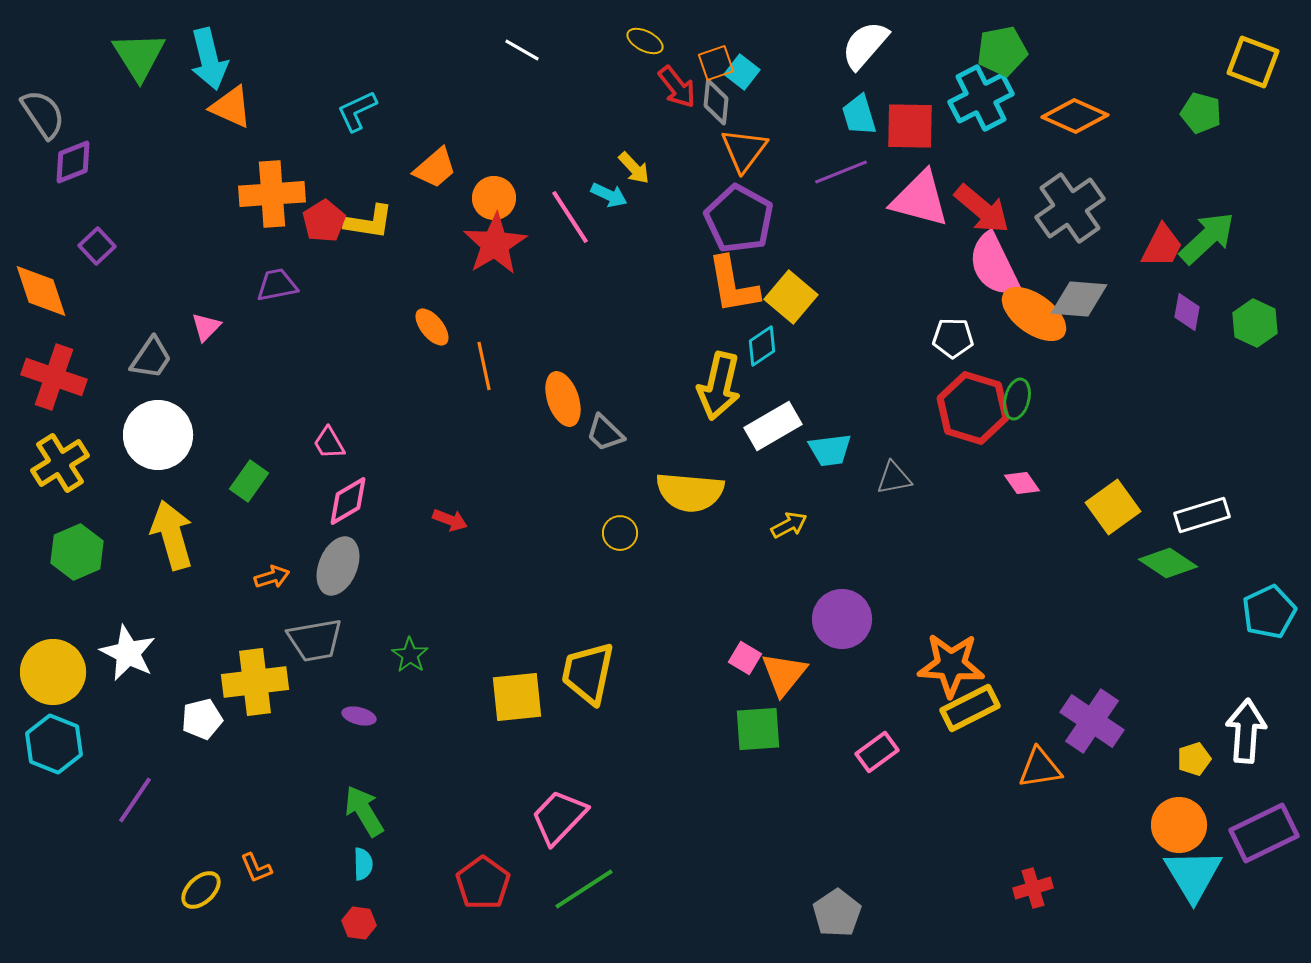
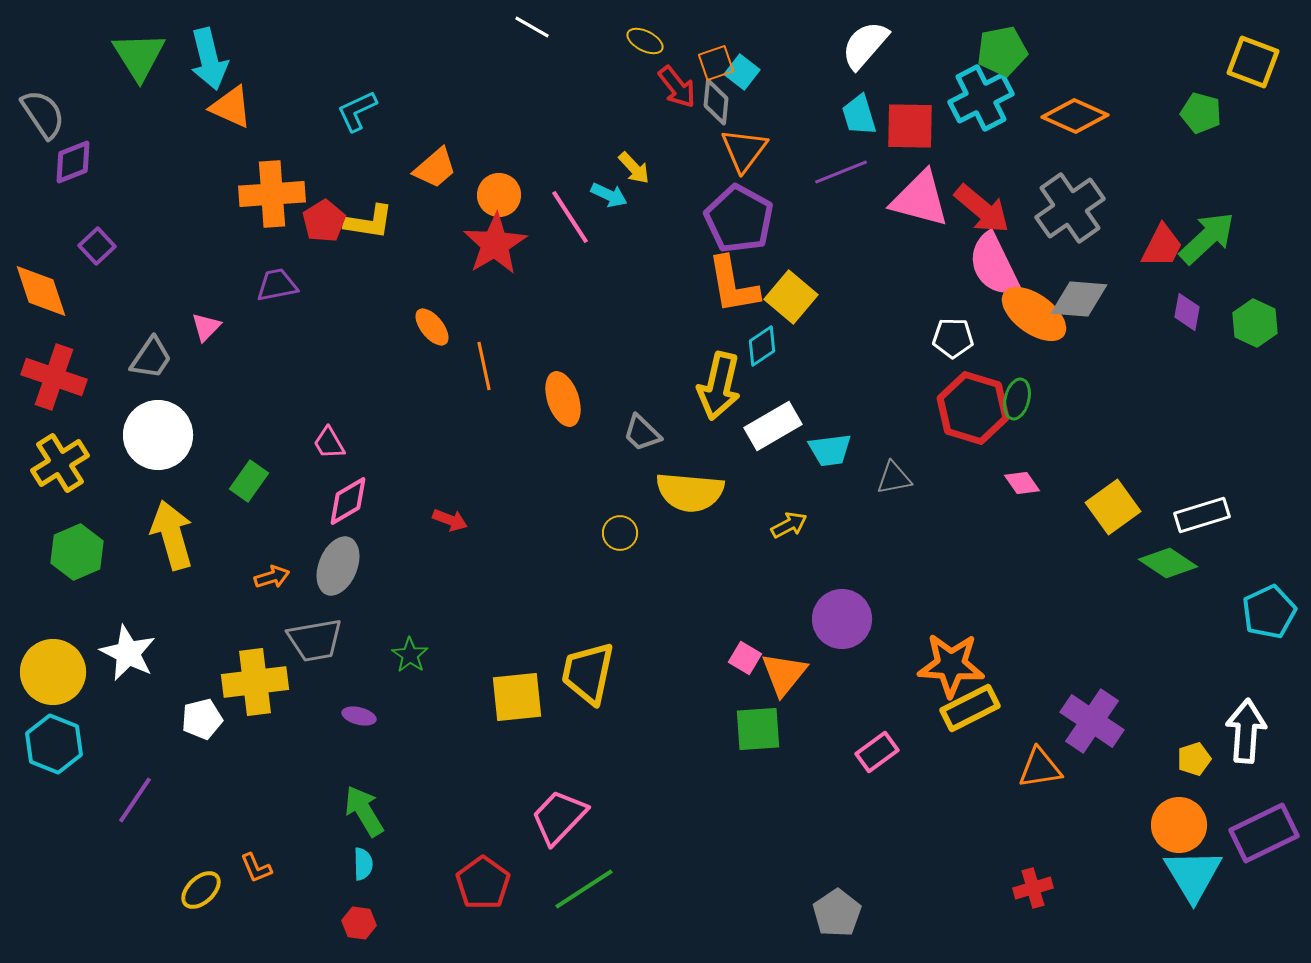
white line at (522, 50): moved 10 px right, 23 px up
orange circle at (494, 198): moved 5 px right, 3 px up
gray trapezoid at (605, 433): moved 37 px right
